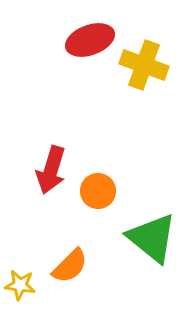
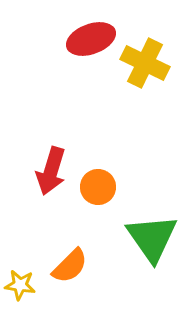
red ellipse: moved 1 px right, 1 px up
yellow cross: moved 1 px right, 2 px up; rotated 6 degrees clockwise
red arrow: moved 1 px down
orange circle: moved 4 px up
green triangle: rotated 16 degrees clockwise
